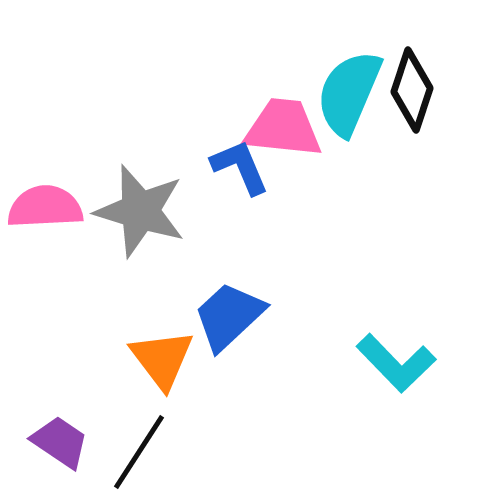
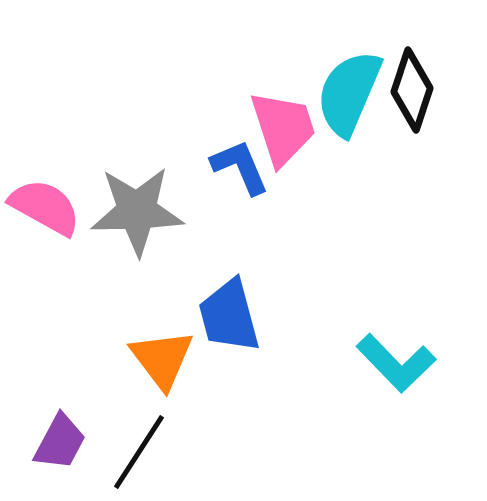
pink trapezoid: rotated 66 degrees clockwise
pink semicircle: rotated 32 degrees clockwise
gray star: moved 3 px left; rotated 18 degrees counterclockwise
blue trapezoid: rotated 62 degrees counterclockwise
purple trapezoid: rotated 84 degrees clockwise
